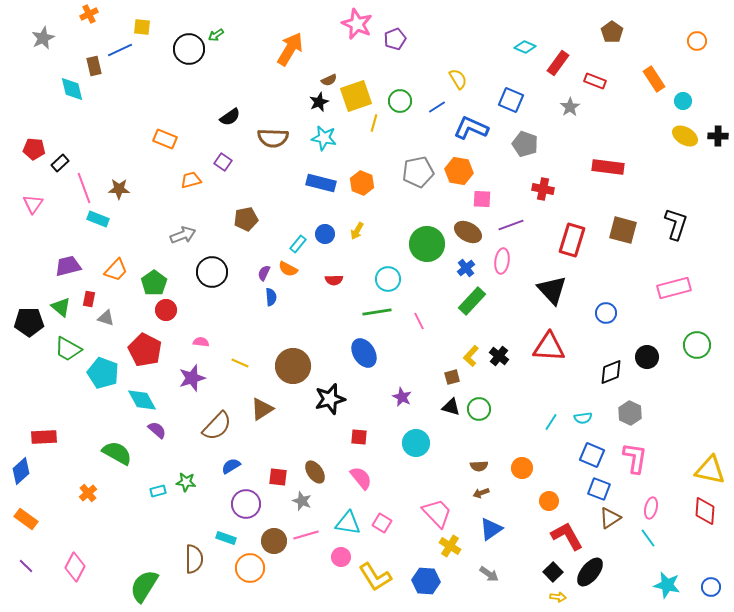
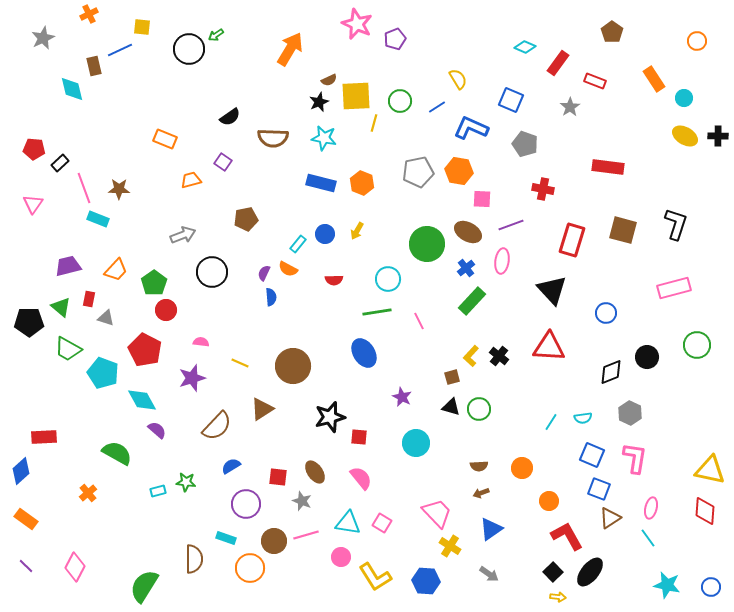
yellow square at (356, 96): rotated 16 degrees clockwise
cyan circle at (683, 101): moved 1 px right, 3 px up
black star at (330, 399): moved 18 px down
